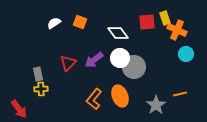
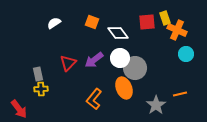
orange square: moved 12 px right
gray circle: moved 1 px right, 1 px down
orange ellipse: moved 4 px right, 8 px up
